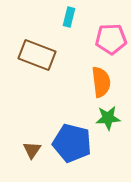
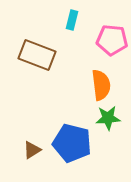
cyan rectangle: moved 3 px right, 3 px down
pink pentagon: moved 1 px right, 1 px down; rotated 8 degrees clockwise
orange semicircle: moved 3 px down
brown triangle: rotated 24 degrees clockwise
